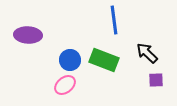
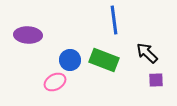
pink ellipse: moved 10 px left, 3 px up; rotated 10 degrees clockwise
